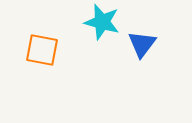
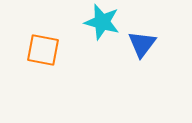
orange square: moved 1 px right
